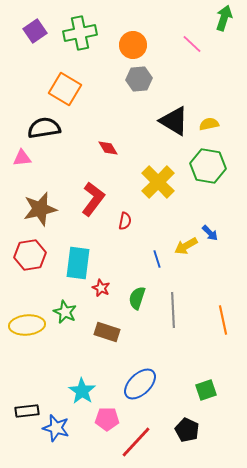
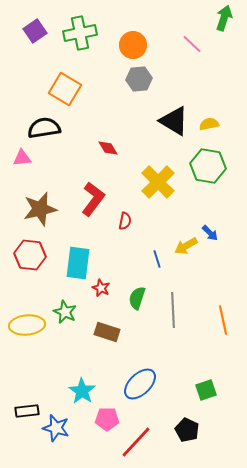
red hexagon: rotated 16 degrees clockwise
